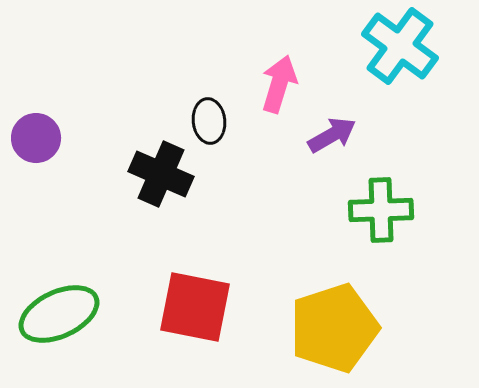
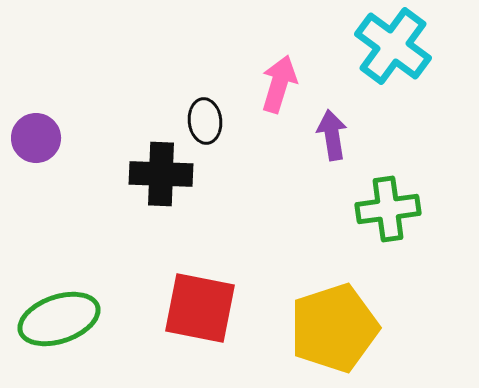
cyan cross: moved 7 px left
black ellipse: moved 4 px left
purple arrow: rotated 69 degrees counterclockwise
black cross: rotated 22 degrees counterclockwise
green cross: moved 7 px right, 1 px up; rotated 6 degrees counterclockwise
red square: moved 5 px right, 1 px down
green ellipse: moved 5 px down; rotated 6 degrees clockwise
